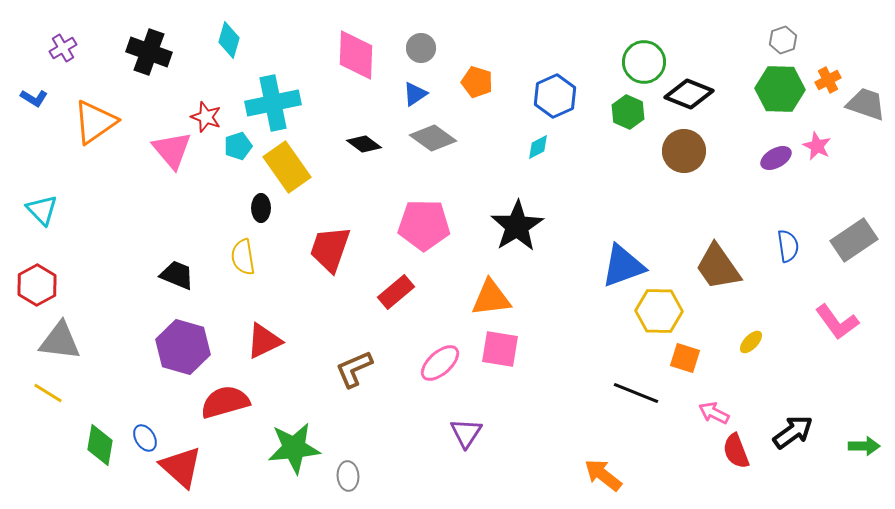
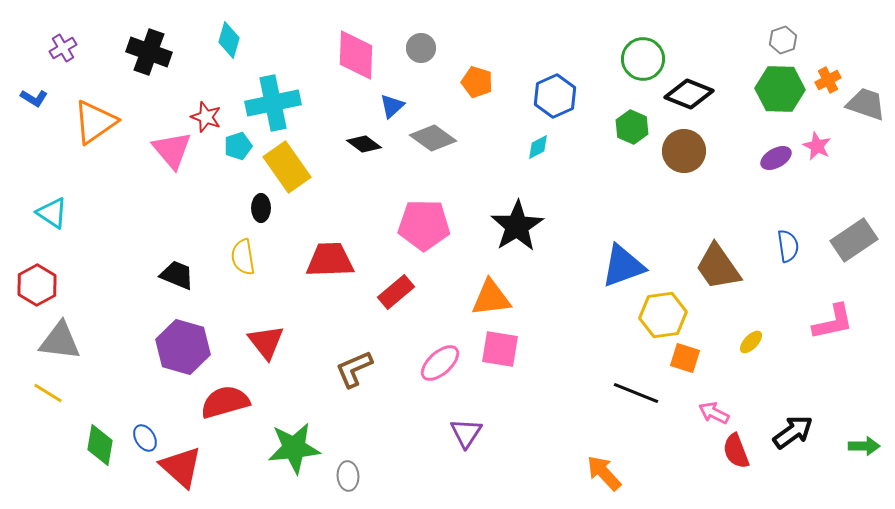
green circle at (644, 62): moved 1 px left, 3 px up
blue triangle at (415, 94): moved 23 px left, 12 px down; rotated 8 degrees counterclockwise
green hexagon at (628, 112): moved 4 px right, 15 px down
cyan triangle at (42, 210): moved 10 px right, 3 px down; rotated 12 degrees counterclockwise
red trapezoid at (330, 249): moved 11 px down; rotated 69 degrees clockwise
yellow hexagon at (659, 311): moved 4 px right, 4 px down; rotated 9 degrees counterclockwise
pink L-shape at (837, 322): moved 4 px left; rotated 66 degrees counterclockwise
red triangle at (264, 341): moved 2 px right, 1 px down; rotated 42 degrees counterclockwise
orange arrow at (603, 475): moved 1 px right, 2 px up; rotated 9 degrees clockwise
